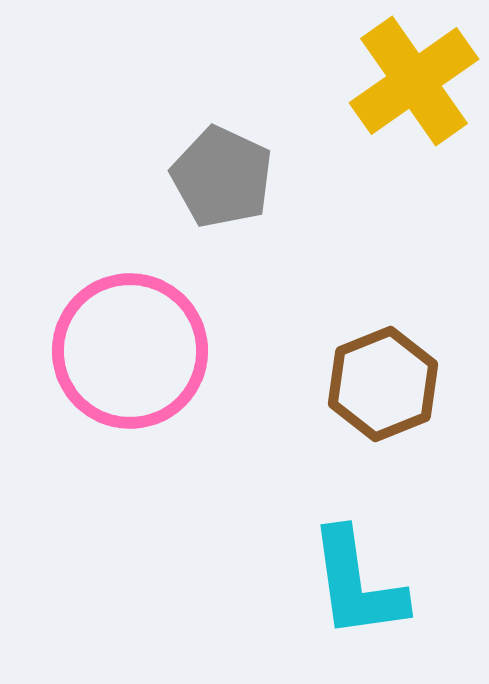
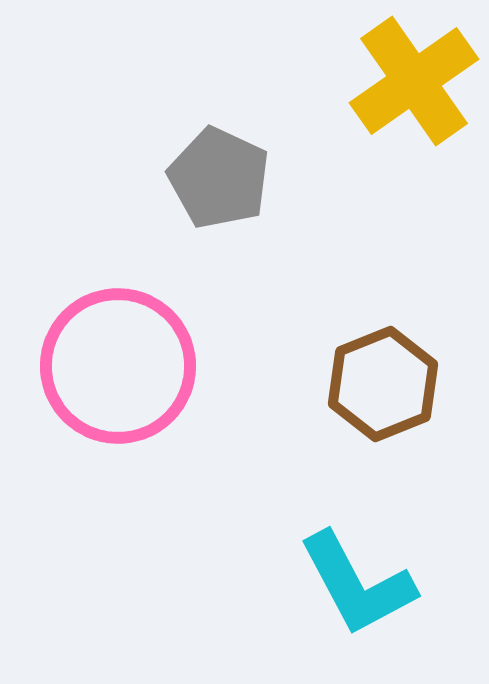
gray pentagon: moved 3 px left, 1 px down
pink circle: moved 12 px left, 15 px down
cyan L-shape: rotated 20 degrees counterclockwise
